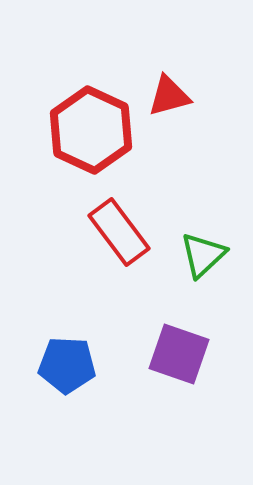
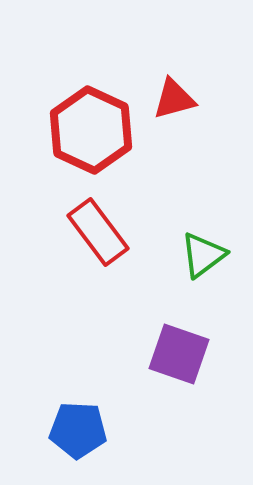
red triangle: moved 5 px right, 3 px down
red rectangle: moved 21 px left
green triangle: rotated 6 degrees clockwise
blue pentagon: moved 11 px right, 65 px down
